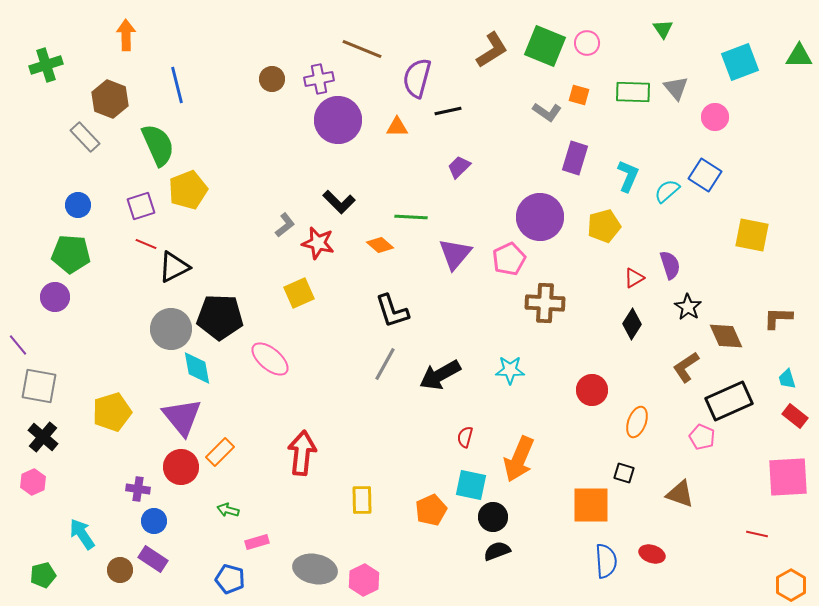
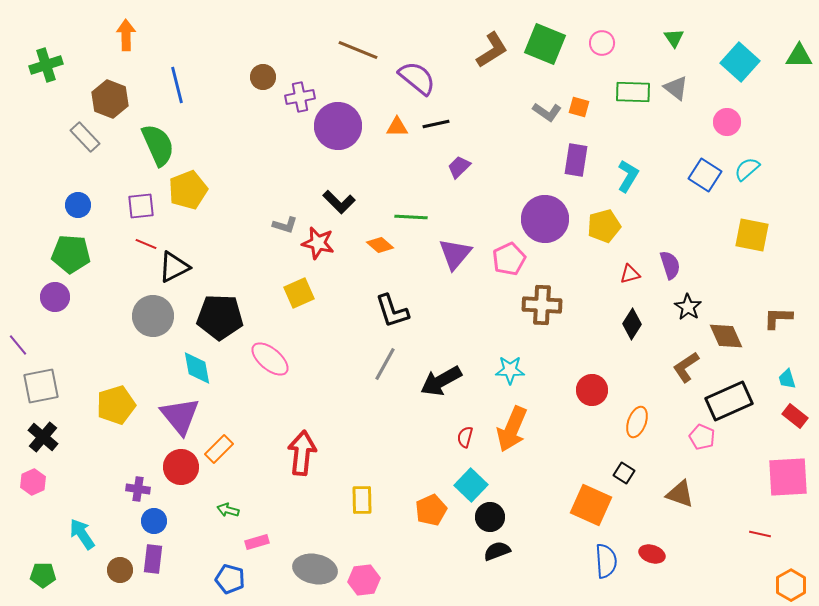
green triangle at (663, 29): moved 11 px right, 9 px down
pink circle at (587, 43): moved 15 px right
green square at (545, 46): moved 2 px up
brown line at (362, 49): moved 4 px left, 1 px down
cyan square at (740, 62): rotated 27 degrees counterclockwise
purple semicircle at (417, 78): rotated 114 degrees clockwise
brown circle at (272, 79): moved 9 px left, 2 px up
purple cross at (319, 79): moved 19 px left, 18 px down
gray triangle at (676, 88): rotated 12 degrees counterclockwise
orange square at (579, 95): moved 12 px down
black line at (448, 111): moved 12 px left, 13 px down
pink circle at (715, 117): moved 12 px right, 5 px down
purple circle at (338, 120): moved 6 px down
purple rectangle at (575, 158): moved 1 px right, 2 px down; rotated 8 degrees counterclockwise
cyan L-shape at (628, 176): rotated 8 degrees clockwise
cyan semicircle at (667, 191): moved 80 px right, 22 px up
purple square at (141, 206): rotated 12 degrees clockwise
purple circle at (540, 217): moved 5 px right, 2 px down
gray L-shape at (285, 225): rotated 55 degrees clockwise
red triangle at (634, 278): moved 4 px left, 4 px up; rotated 15 degrees clockwise
brown cross at (545, 303): moved 3 px left, 2 px down
gray circle at (171, 329): moved 18 px left, 13 px up
black arrow at (440, 375): moved 1 px right, 6 px down
gray square at (39, 386): moved 2 px right; rotated 21 degrees counterclockwise
yellow pentagon at (112, 412): moved 4 px right, 7 px up
purple triangle at (182, 417): moved 2 px left, 1 px up
orange rectangle at (220, 452): moved 1 px left, 3 px up
orange arrow at (519, 459): moved 7 px left, 30 px up
black square at (624, 473): rotated 15 degrees clockwise
cyan square at (471, 485): rotated 32 degrees clockwise
orange square at (591, 505): rotated 24 degrees clockwise
black circle at (493, 517): moved 3 px left
red line at (757, 534): moved 3 px right
purple rectangle at (153, 559): rotated 64 degrees clockwise
green pentagon at (43, 575): rotated 15 degrees clockwise
pink hexagon at (364, 580): rotated 20 degrees clockwise
